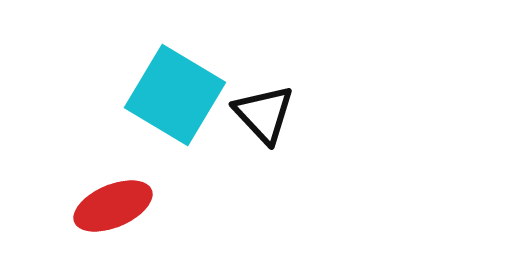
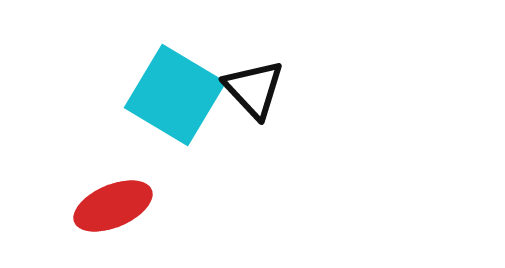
black triangle: moved 10 px left, 25 px up
